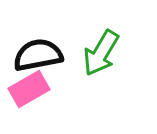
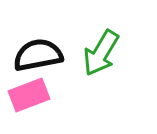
pink rectangle: moved 6 px down; rotated 9 degrees clockwise
